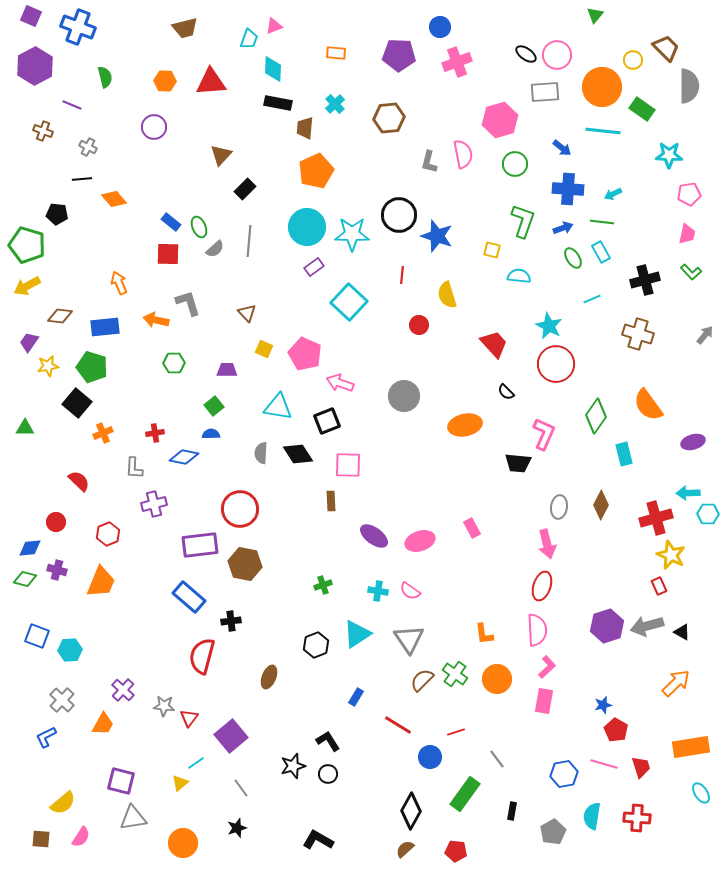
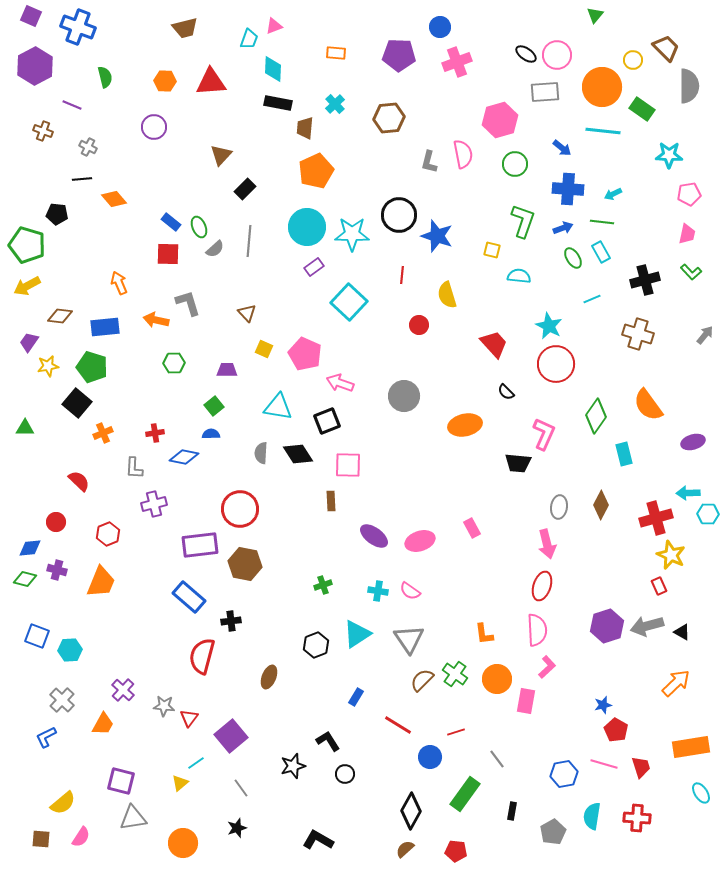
pink rectangle at (544, 701): moved 18 px left
black circle at (328, 774): moved 17 px right
